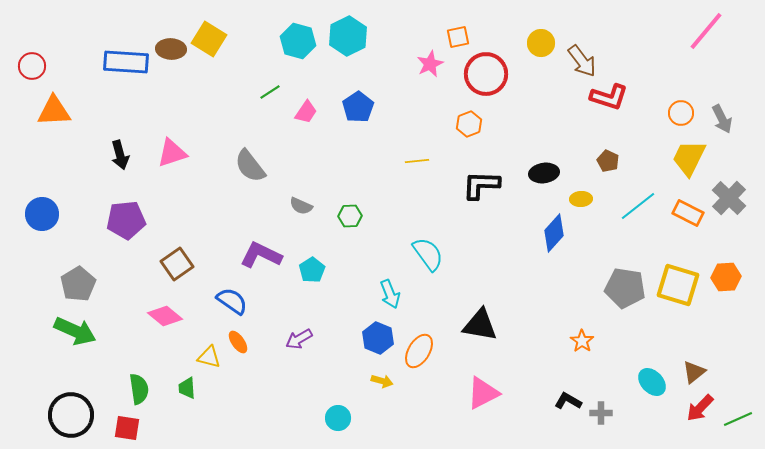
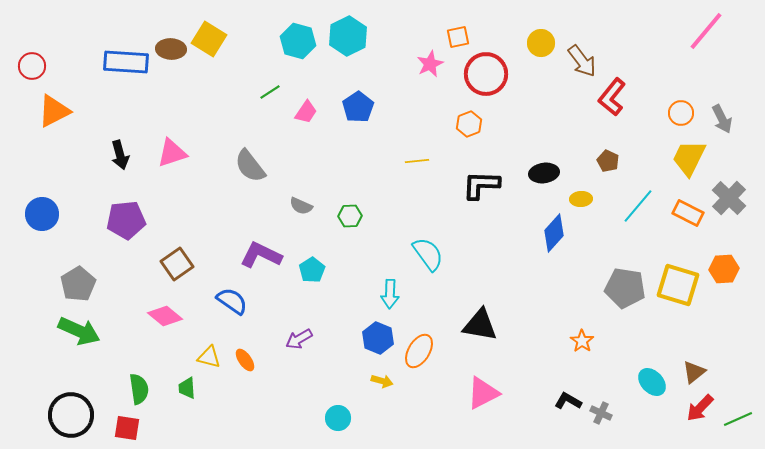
red L-shape at (609, 97): moved 3 px right; rotated 111 degrees clockwise
orange triangle at (54, 111): rotated 24 degrees counterclockwise
cyan line at (638, 206): rotated 12 degrees counterclockwise
orange hexagon at (726, 277): moved 2 px left, 8 px up
cyan arrow at (390, 294): rotated 24 degrees clockwise
green arrow at (75, 331): moved 4 px right
orange ellipse at (238, 342): moved 7 px right, 18 px down
gray cross at (601, 413): rotated 25 degrees clockwise
